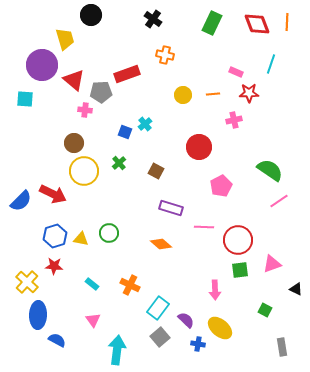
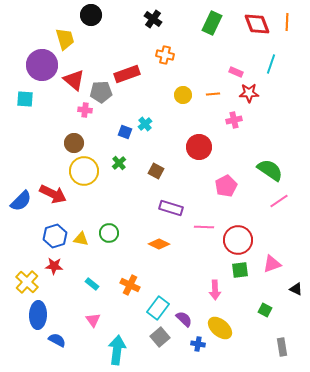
pink pentagon at (221, 186): moved 5 px right
orange diamond at (161, 244): moved 2 px left; rotated 15 degrees counterclockwise
purple semicircle at (186, 320): moved 2 px left, 1 px up
